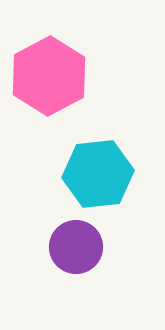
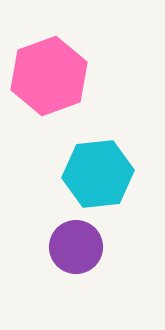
pink hexagon: rotated 8 degrees clockwise
